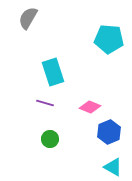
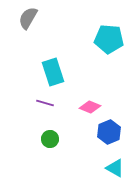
cyan triangle: moved 2 px right, 1 px down
